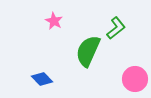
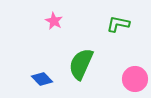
green L-shape: moved 2 px right, 4 px up; rotated 130 degrees counterclockwise
green semicircle: moved 7 px left, 13 px down
